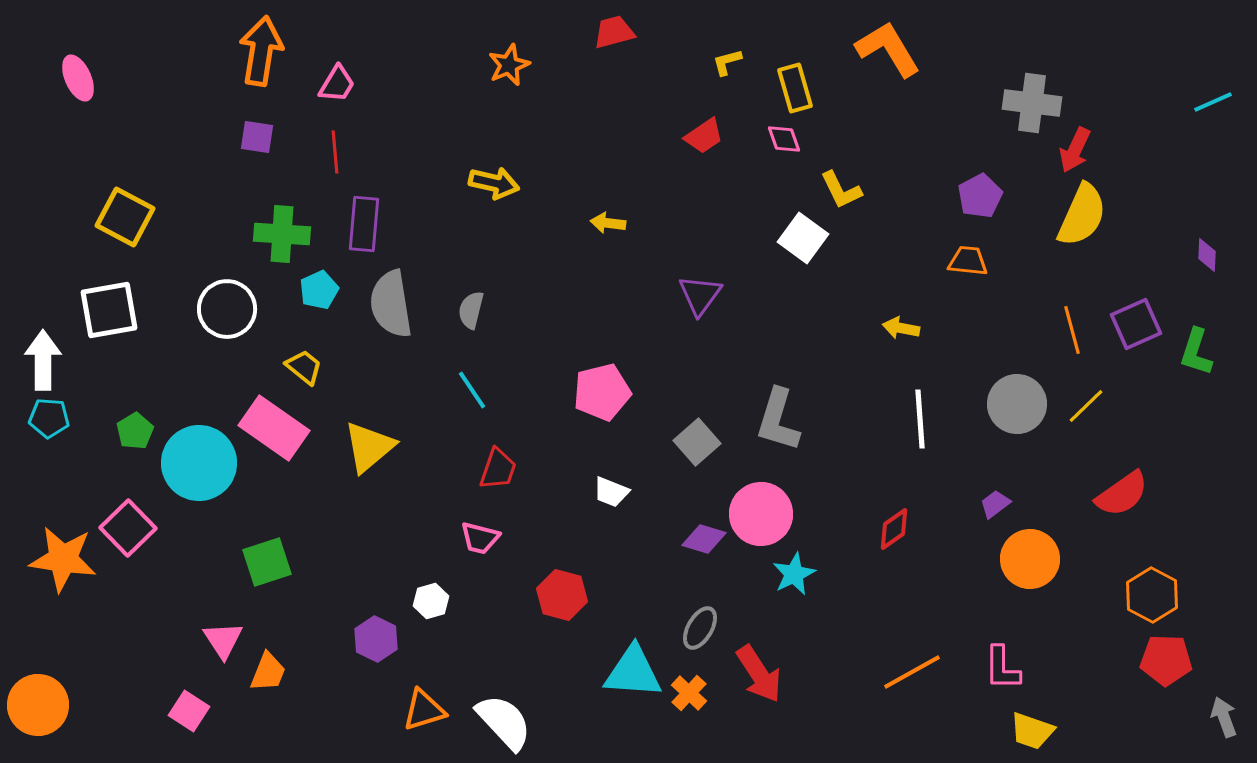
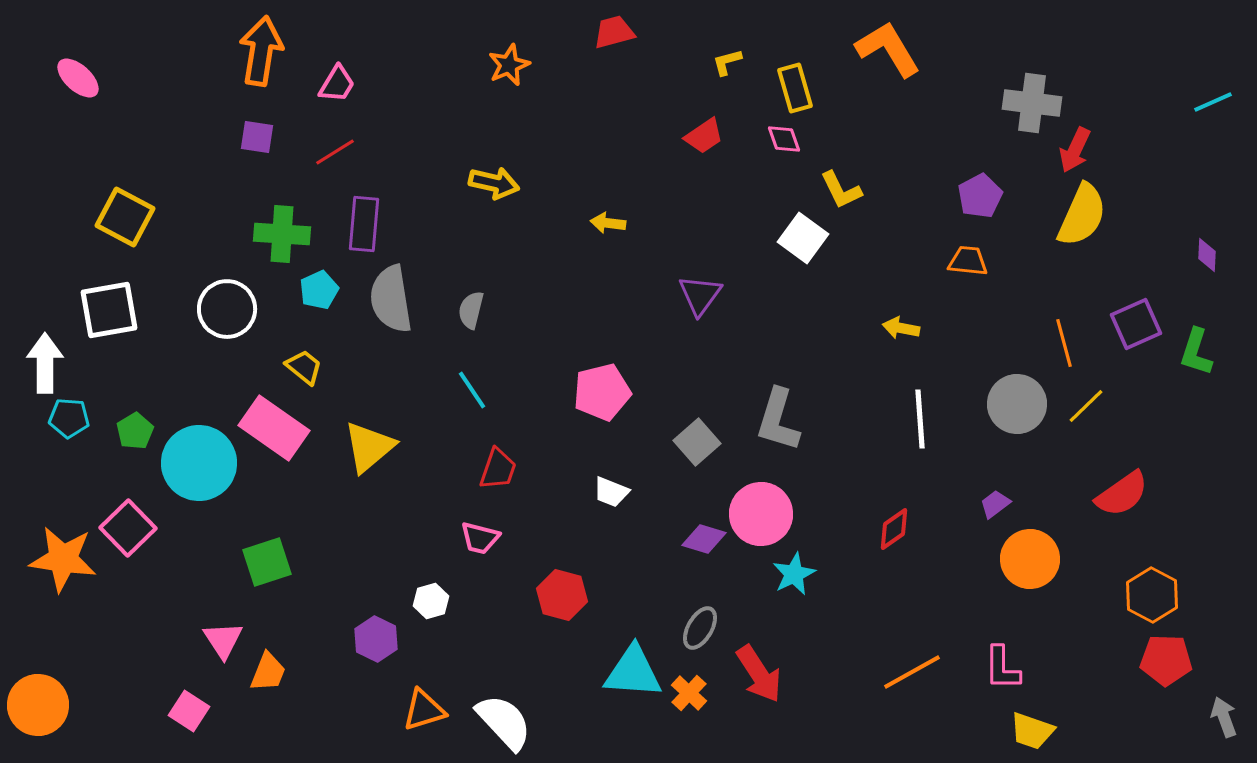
pink ellipse at (78, 78): rotated 24 degrees counterclockwise
red line at (335, 152): rotated 63 degrees clockwise
gray semicircle at (391, 304): moved 5 px up
orange line at (1072, 330): moved 8 px left, 13 px down
white arrow at (43, 360): moved 2 px right, 3 px down
cyan pentagon at (49, 418): moved 20 px right
